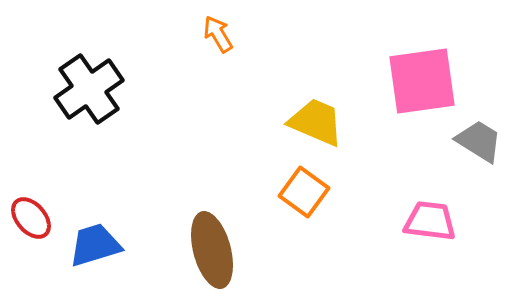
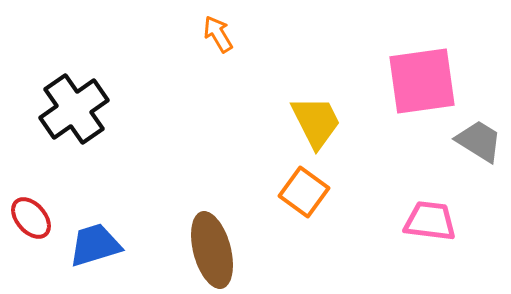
black cross: moved 15 px left, 20 px down
yellow trapezoid: rotated 40 degrees clockwise
